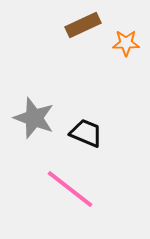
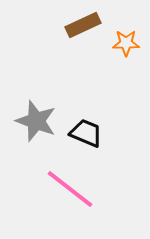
gray star: moved 2 px right, 3 px down
